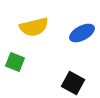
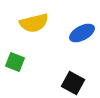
yellow semicircle: moved 4 px up
